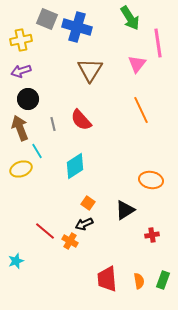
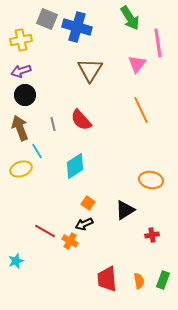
black circle: moved 3 px left, 4 px up
red line: rotated 10 degrees counterclockwise
